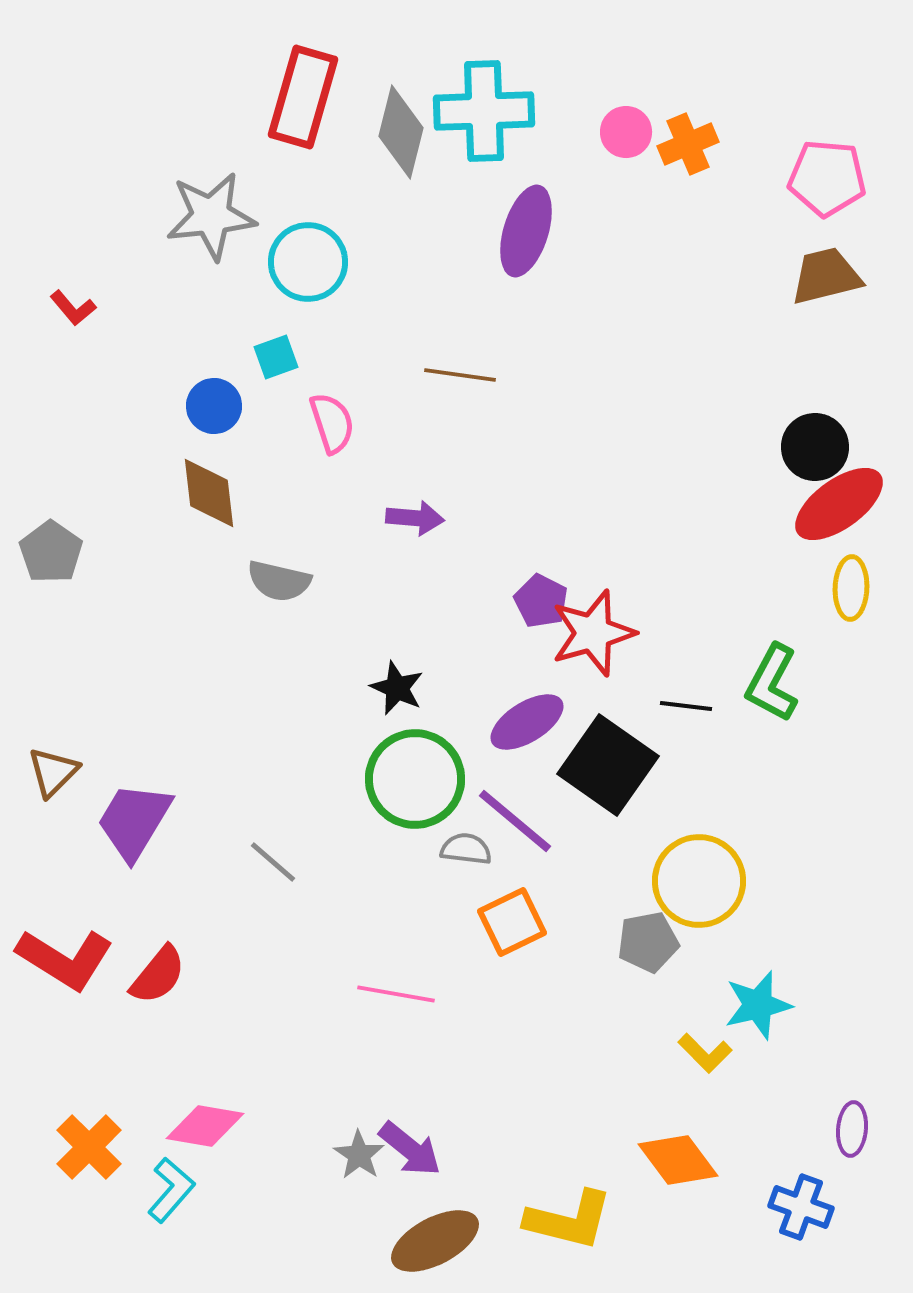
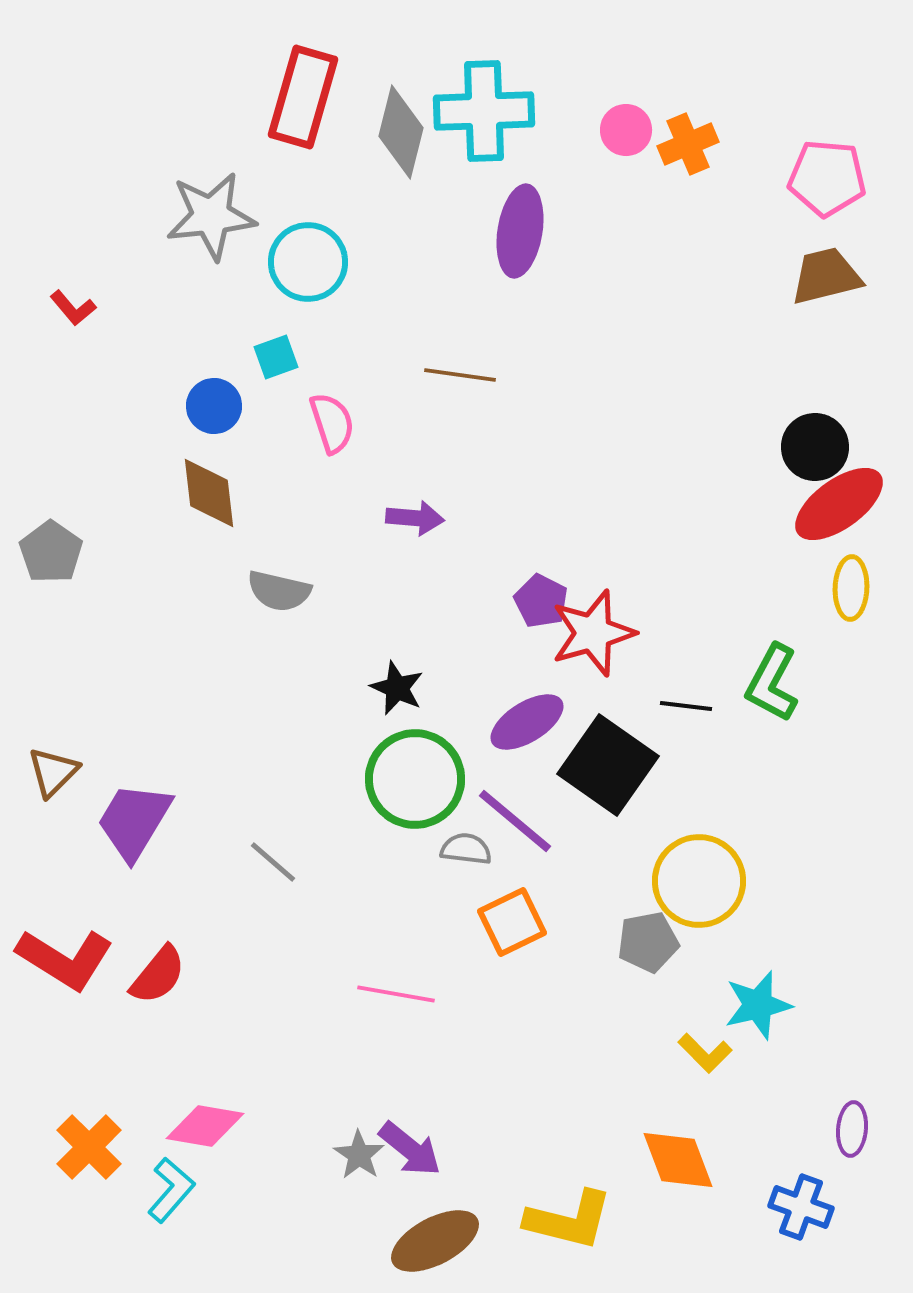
pink circle at (626, 132): moved 2 px up
purple ellipse at (526, 231): moved 6 px left; rotated 8 degrees counterclockwise
gray semicircle at (279, 581): moved 10 px down
orange diamond at (678, 1160): rotated 16 degrees clockwise
